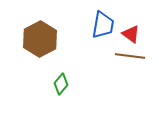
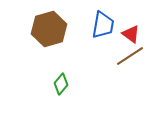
brown hexagon: moved 9 px right, 10 px up; rotated 12 degrees clockwise
brown line: rotated 40 degrees counterclockwise
